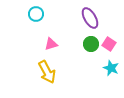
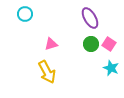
cyan circle: moved 11 px left
